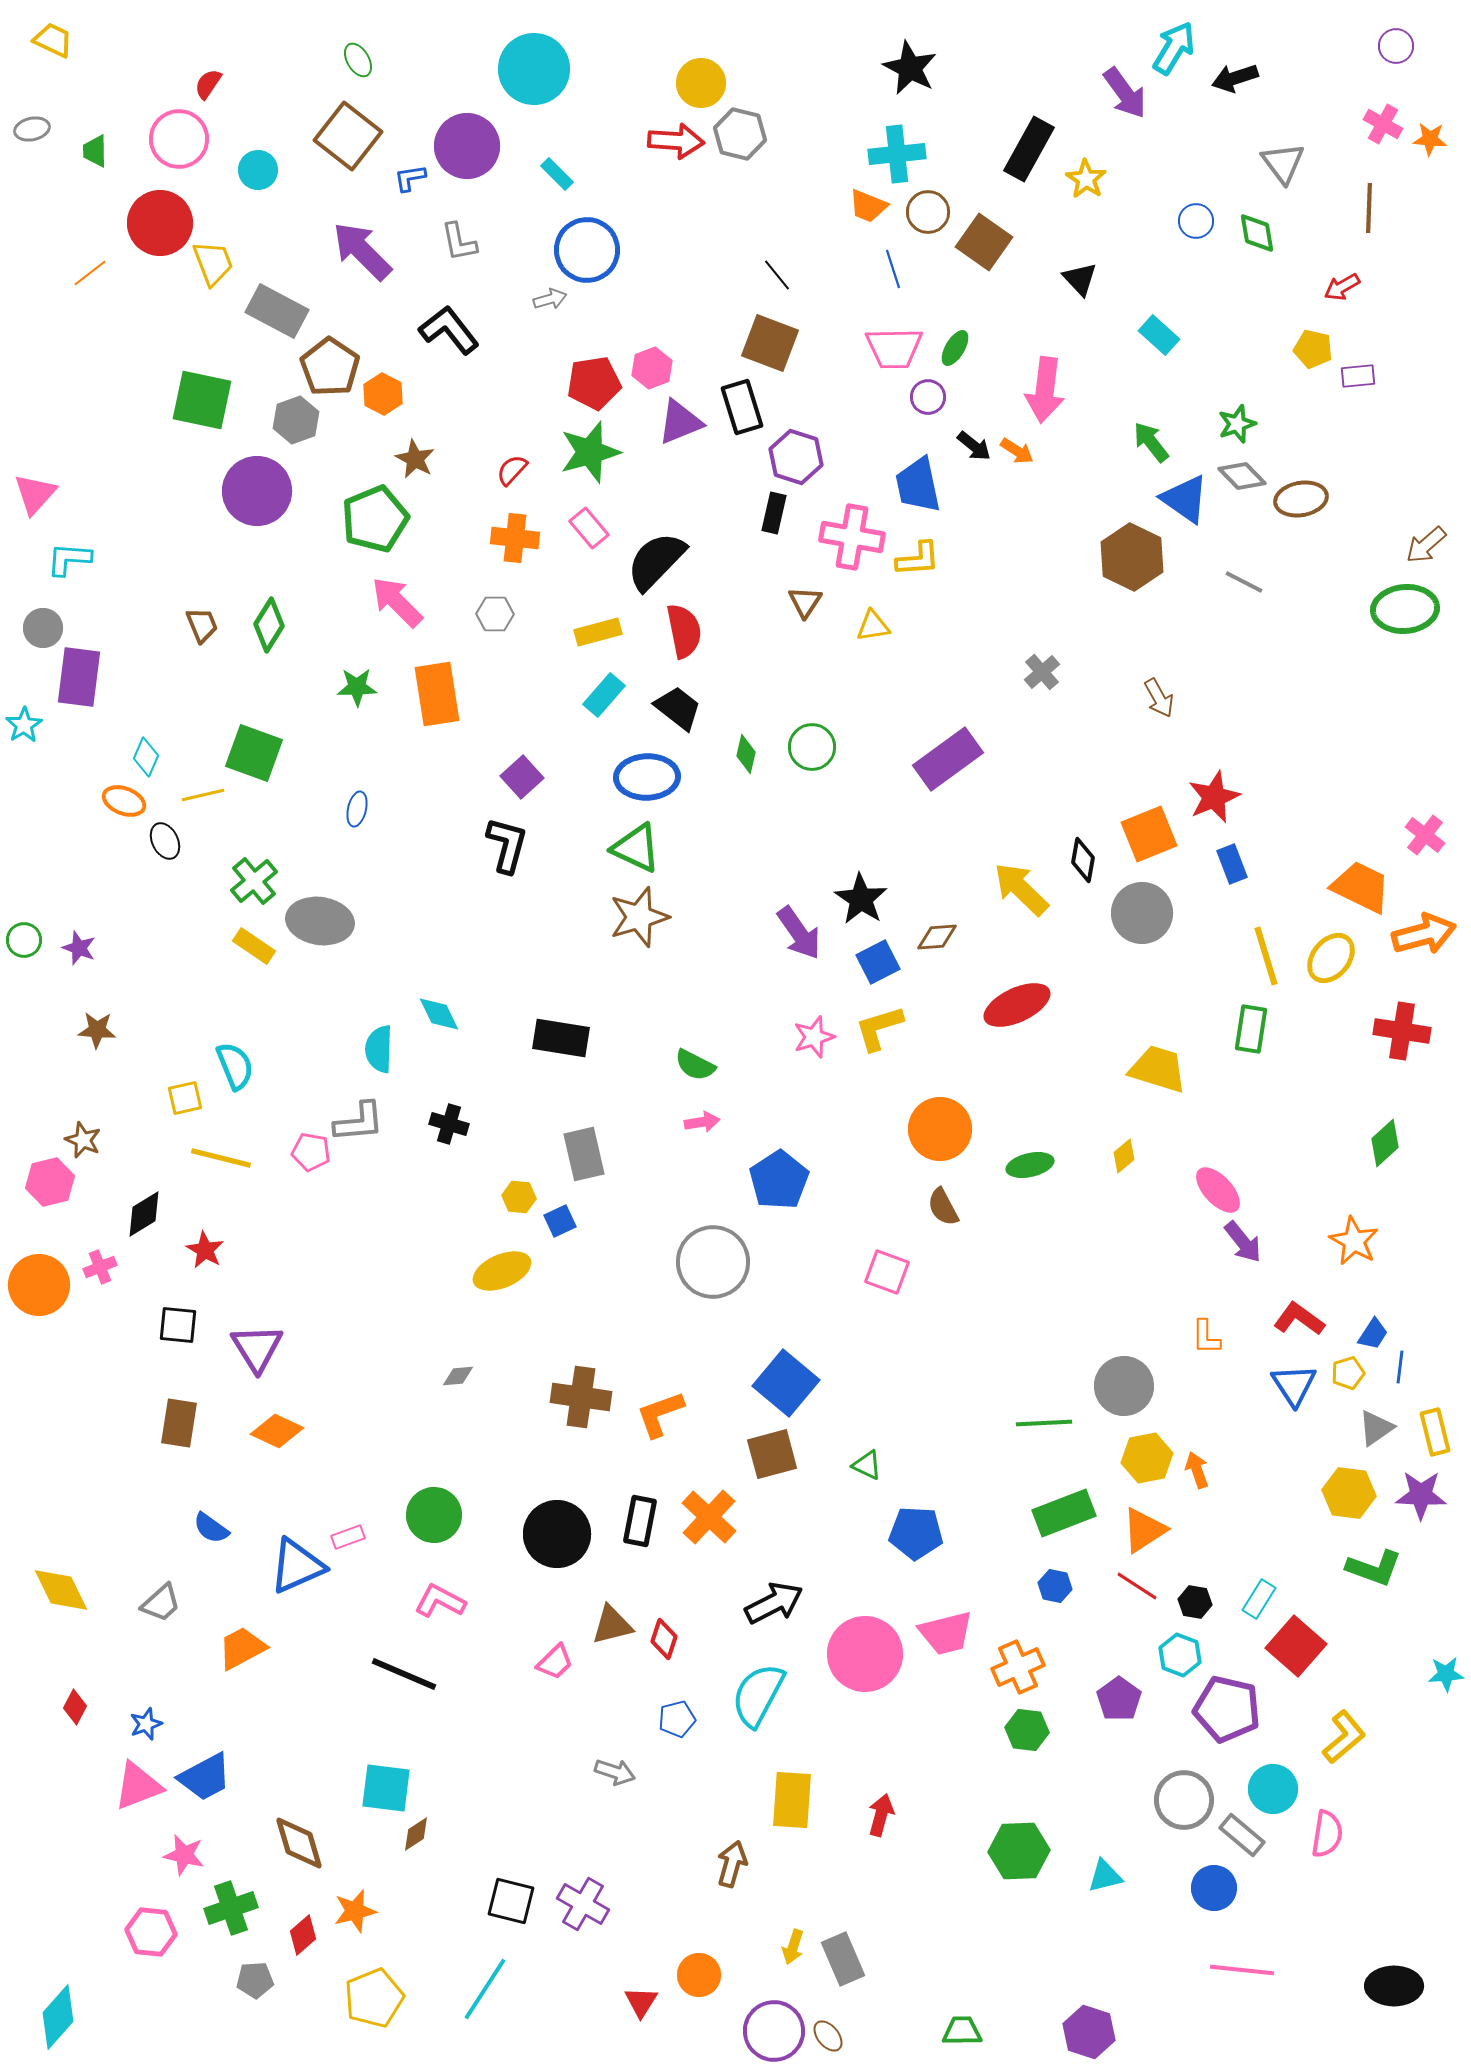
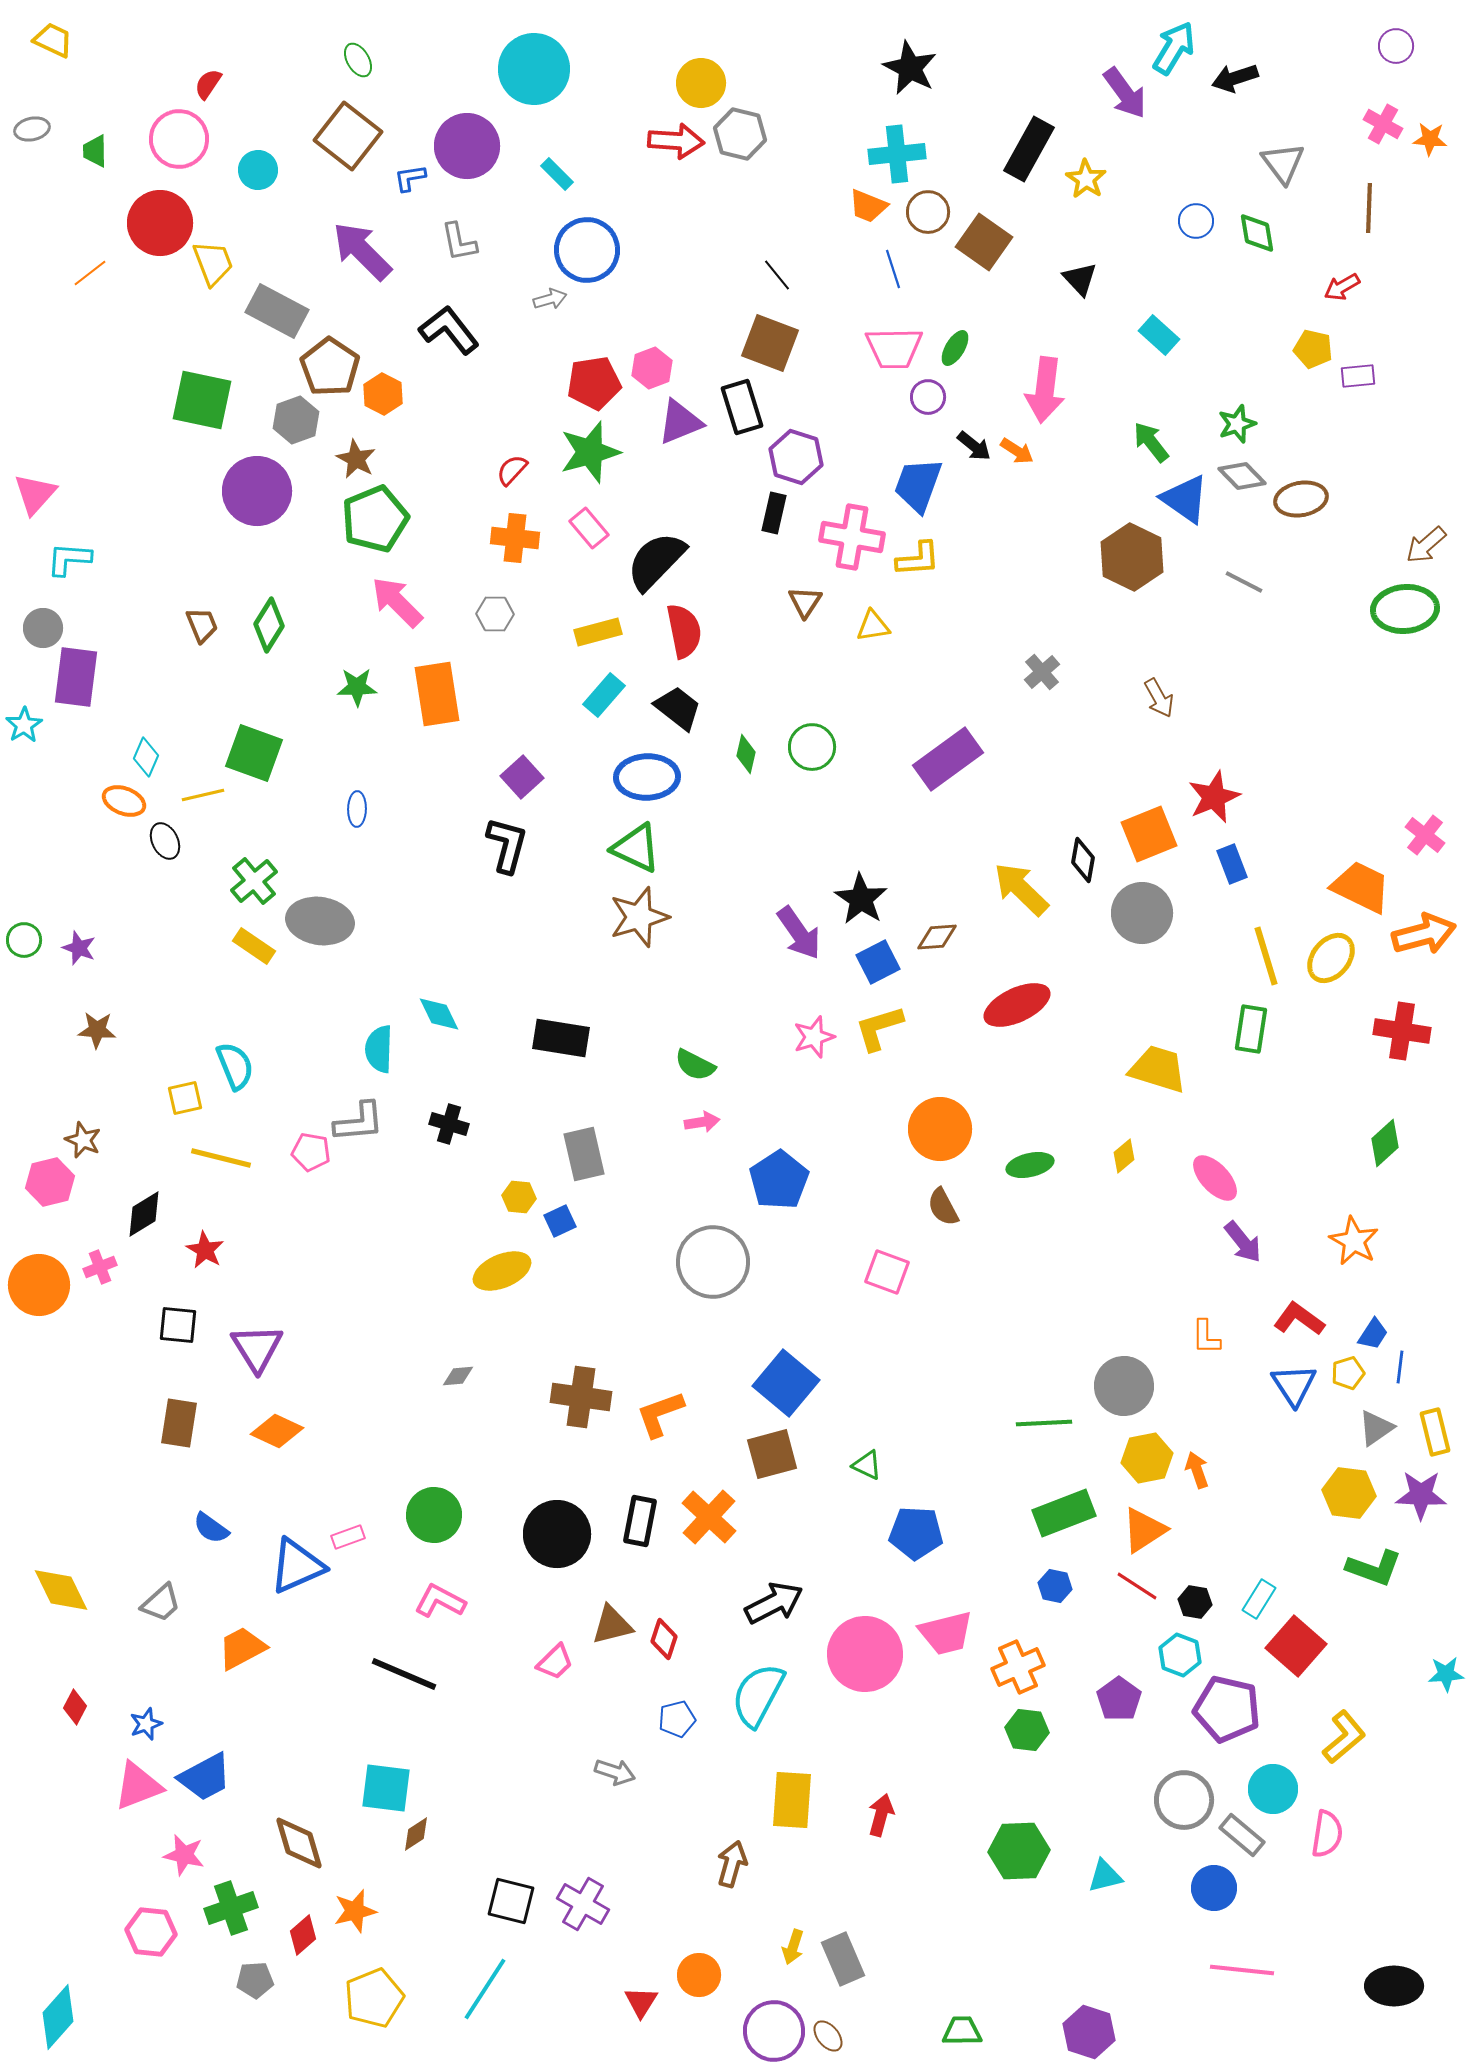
brown star at (415, 459): moved 59 px left
blue trapezoid at (918, 485): rotated 32 degrees clockwise
purple rectangle at (79, 677): moved 3 px left
blue ellipse at (357, 809): rotated 12 degrees counterclockwise
pink ellipse at (1218, 1190): moved 3 px left, 12 px up
